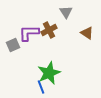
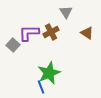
brown cross: moved 2 px right, 2 px down
gray square: rotated 24 degrees counterclockwise
